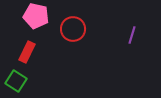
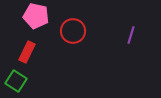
red circle: moved 2 px down
purple line: moved 1 px left
